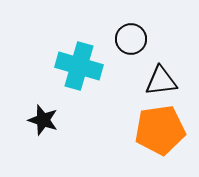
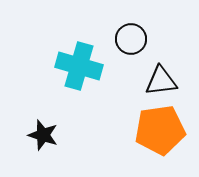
black star: moved 15 px down
